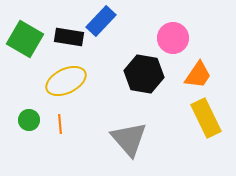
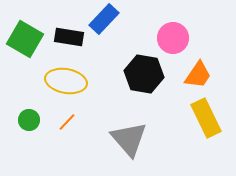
blue rectangle: moved 3 px right, 2 px up
yellow ellipse: rotated 36 degrees clockwise
orange line: moved 7 px right, 2 px up; rotated 48 degrees clockwise
